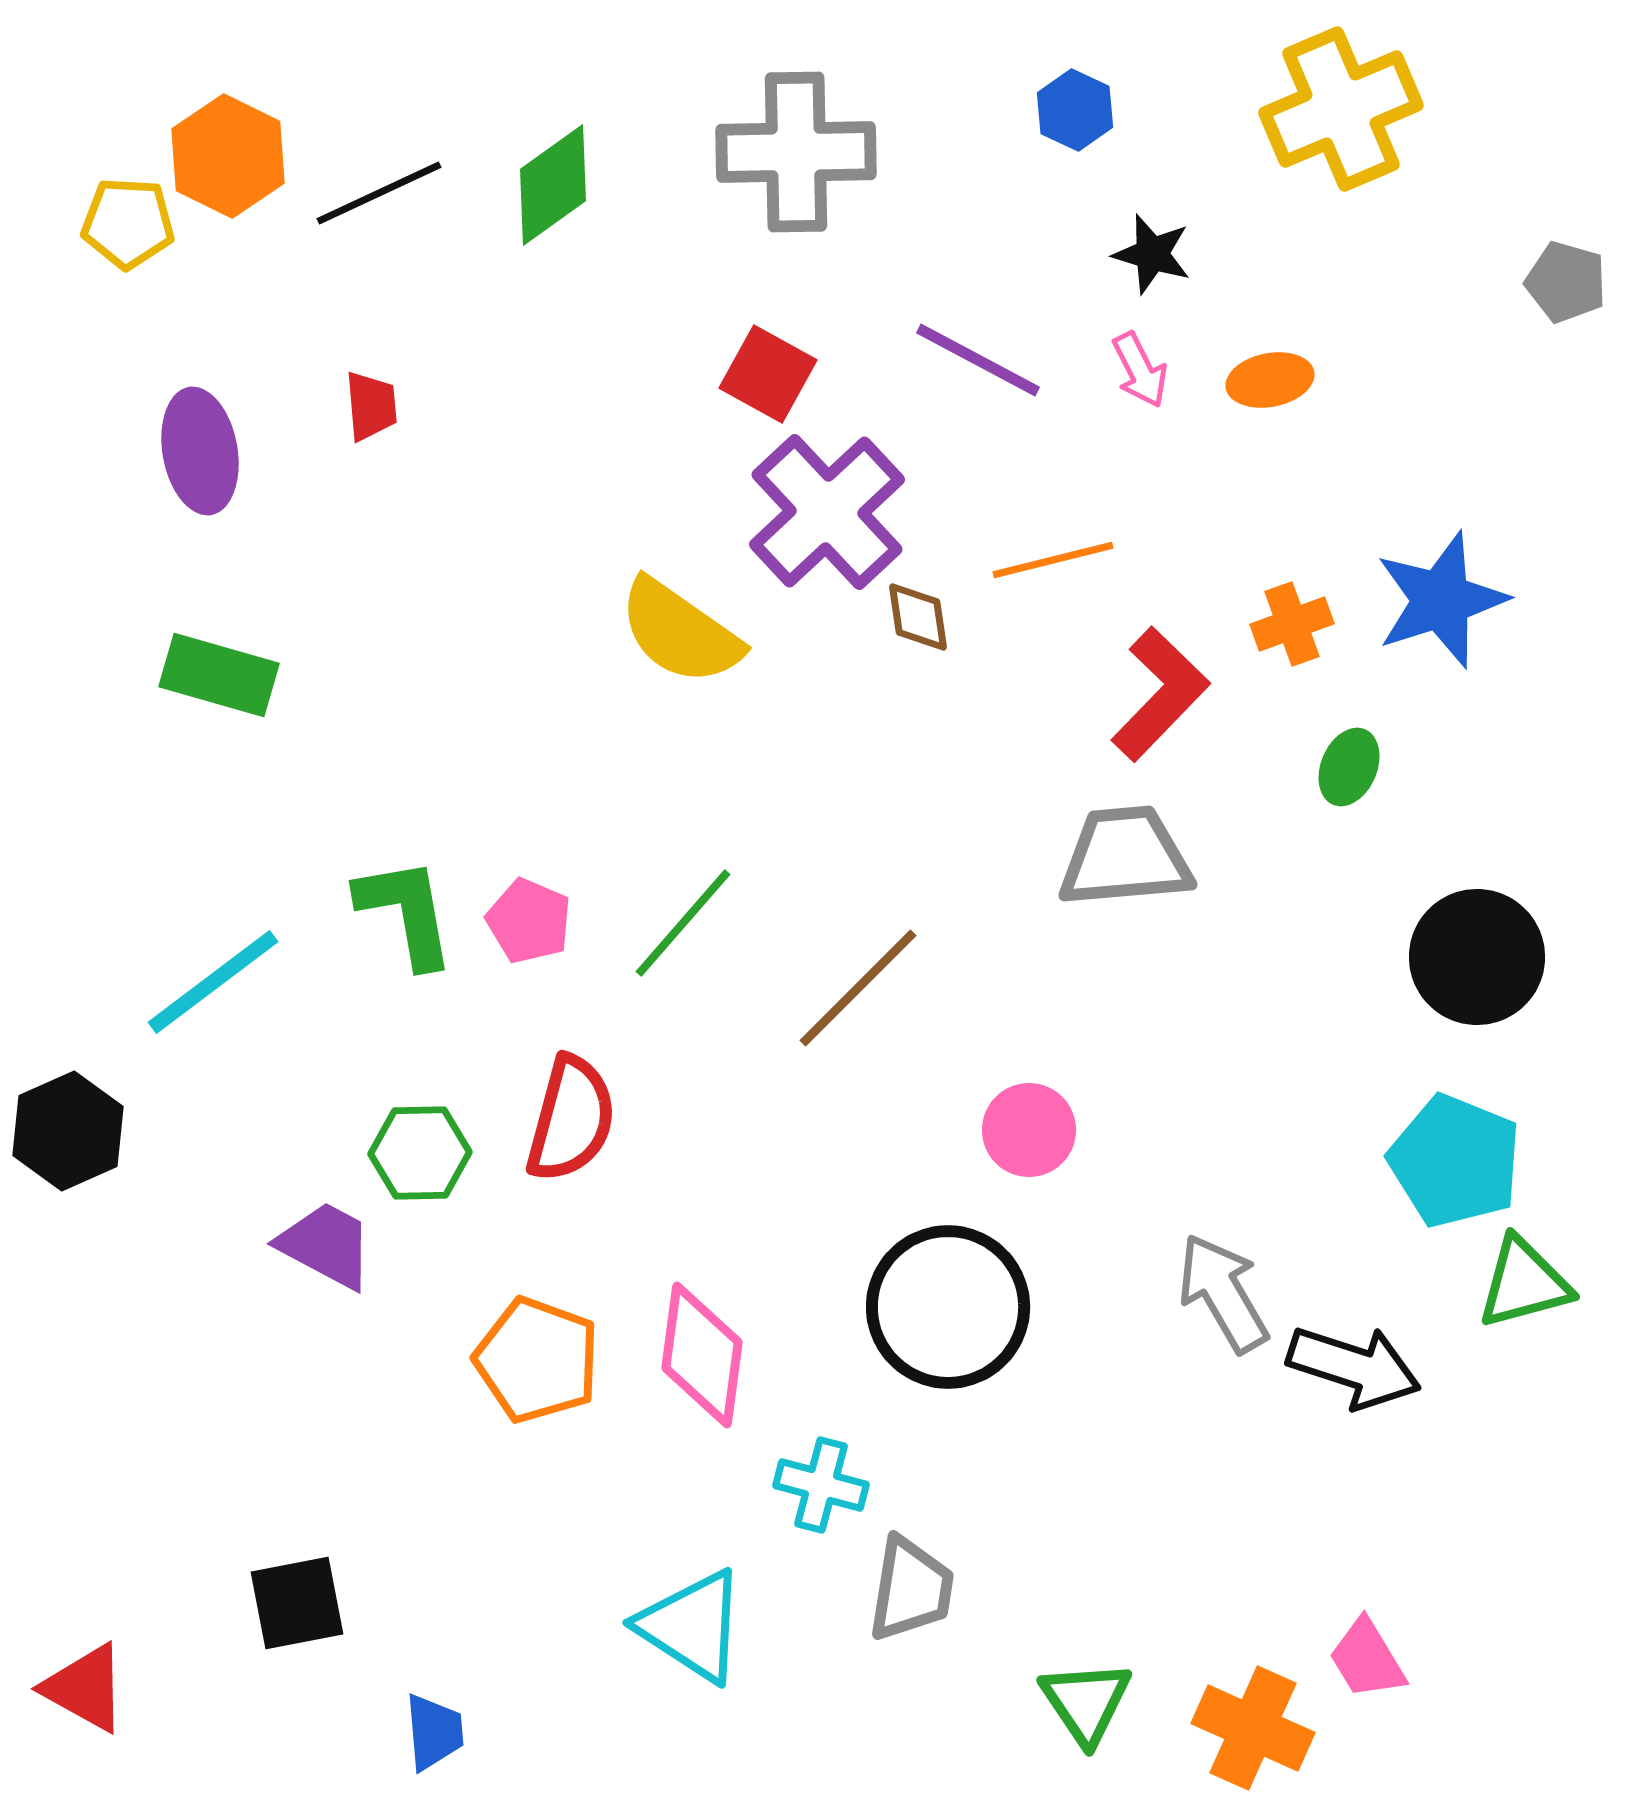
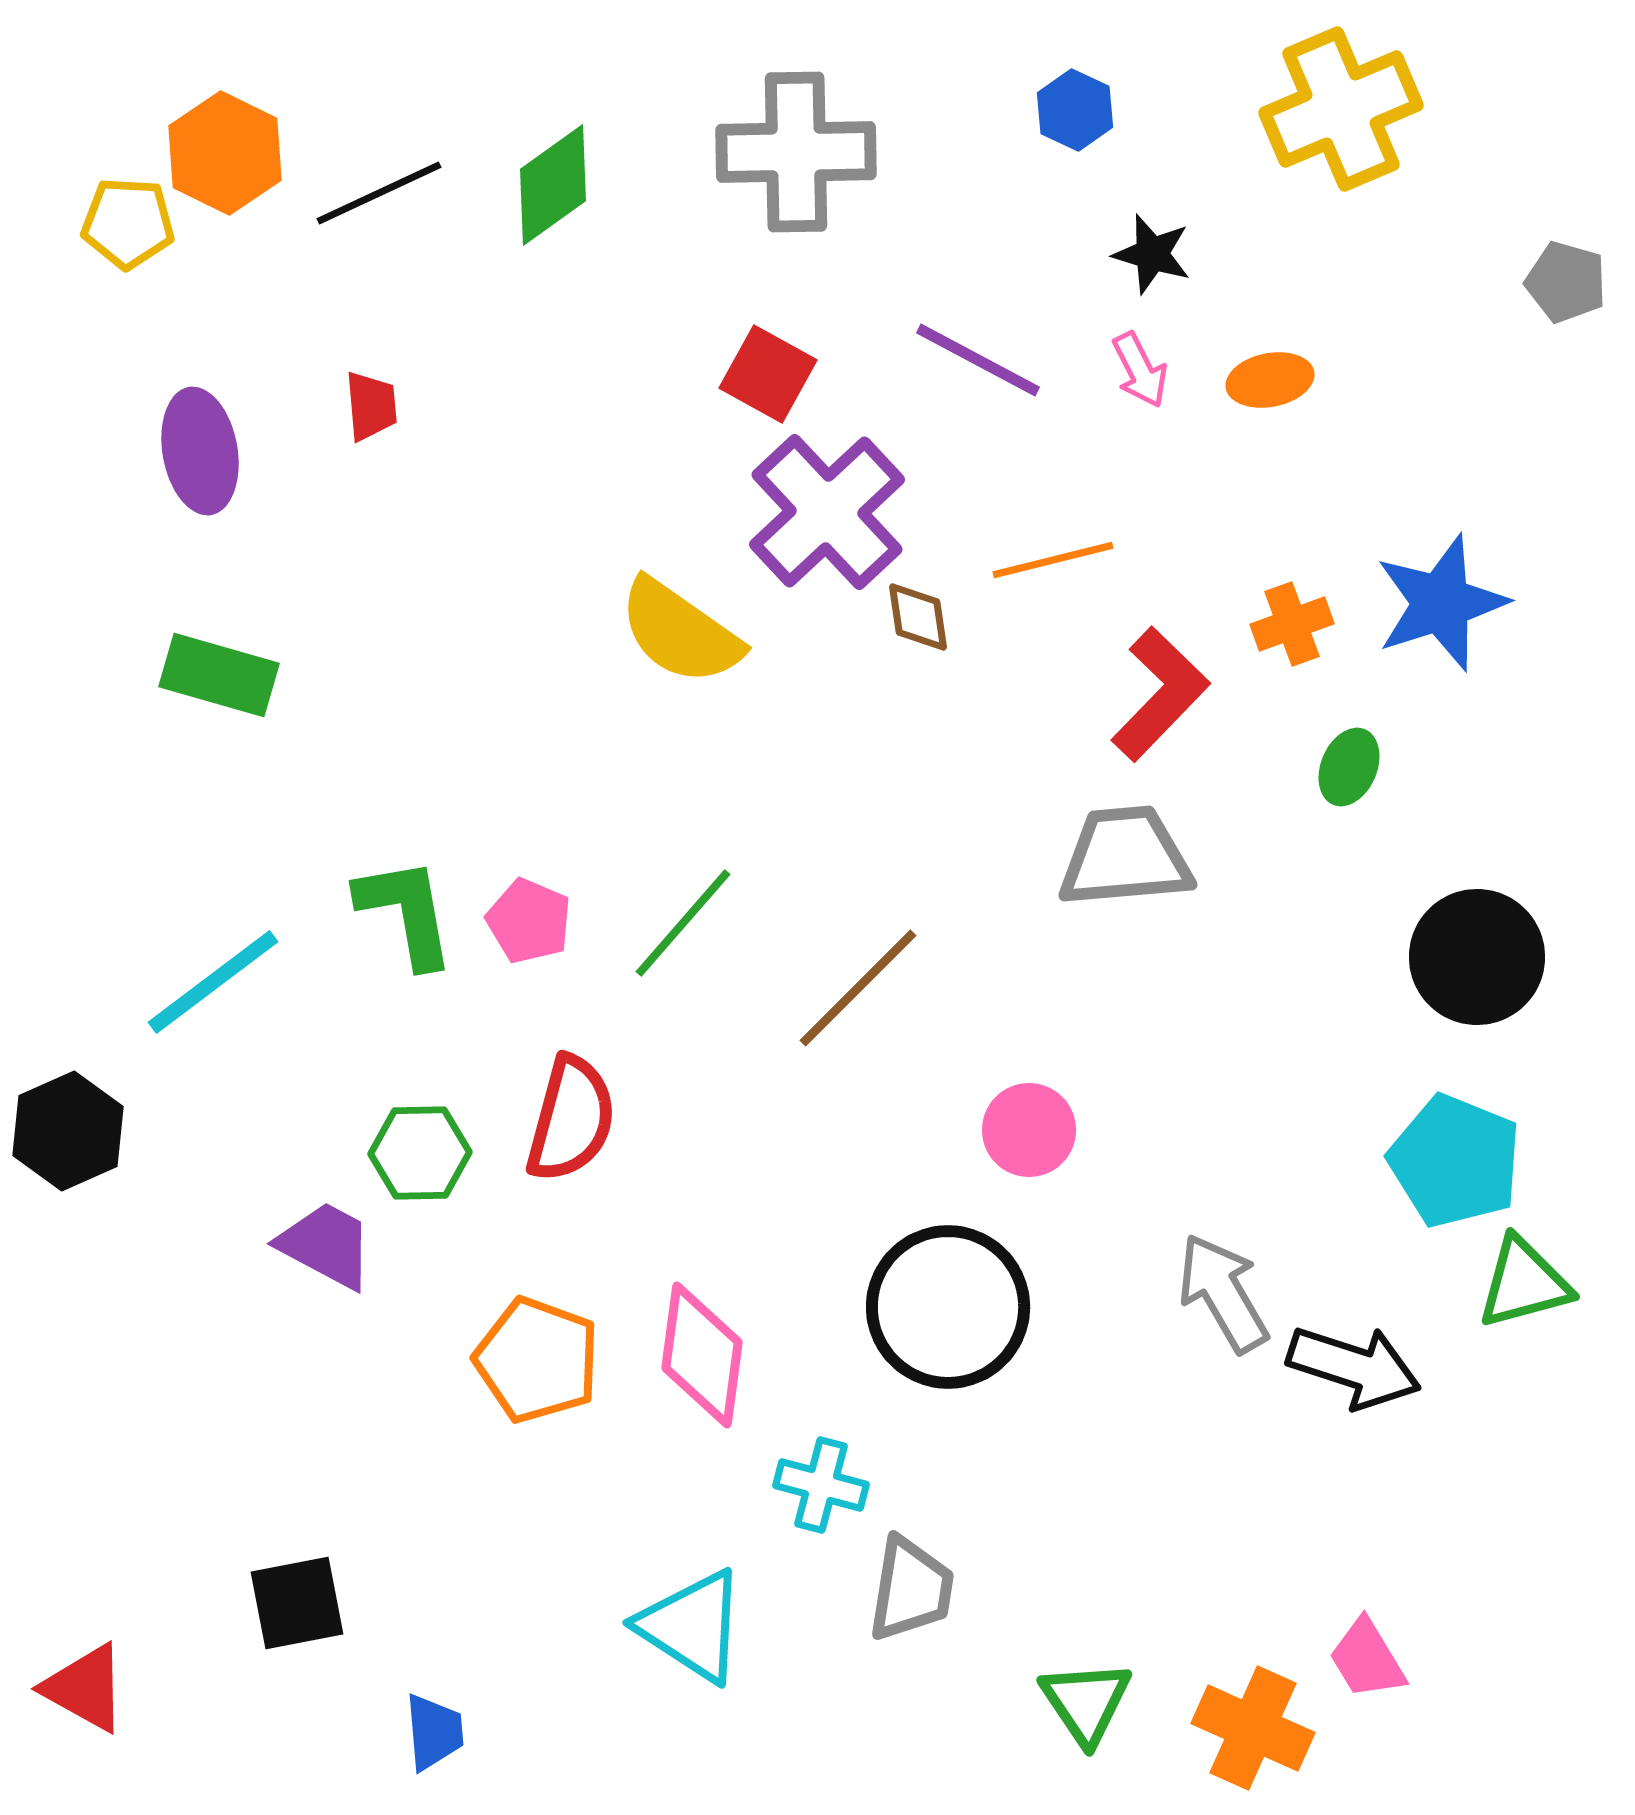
orange hexagon at (228, 156): moved 3 px left, 3 px up
blue star at (1441, 600): moved 3 px down
